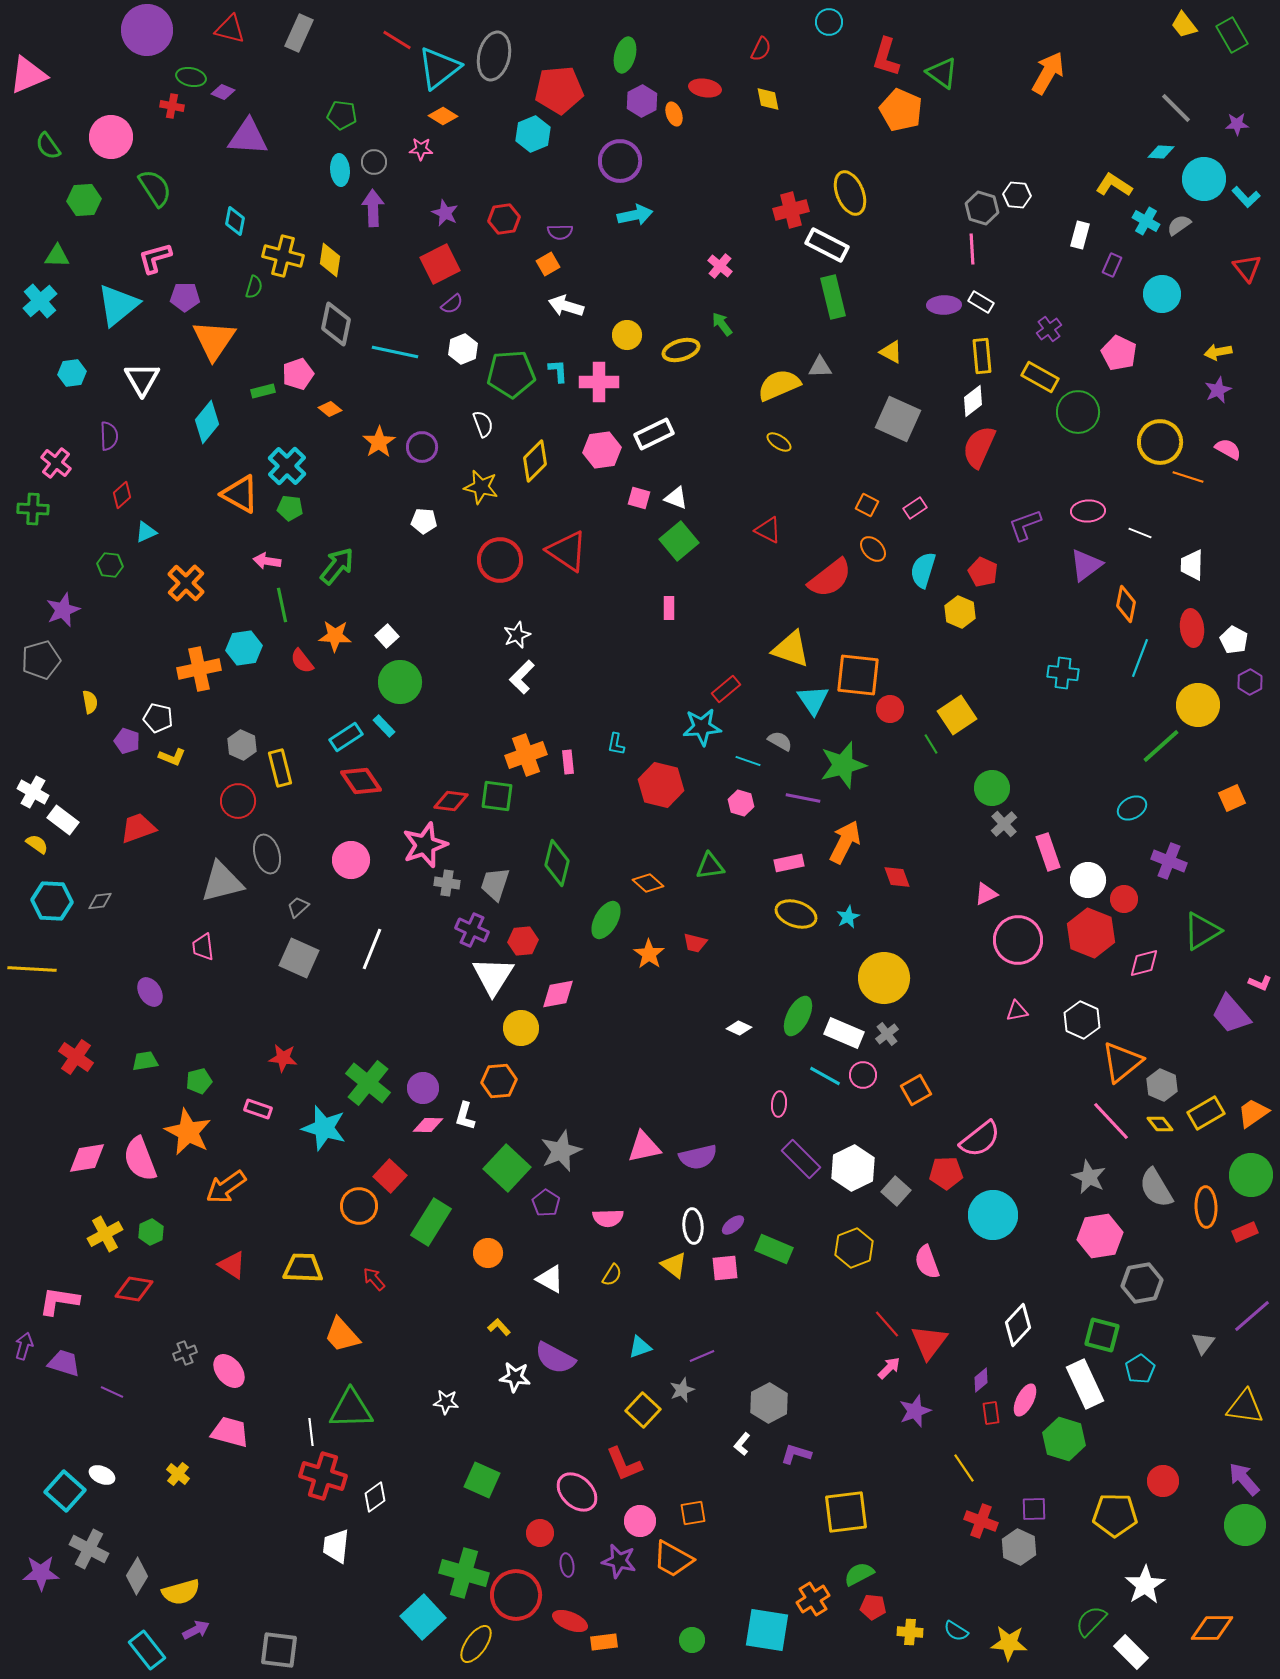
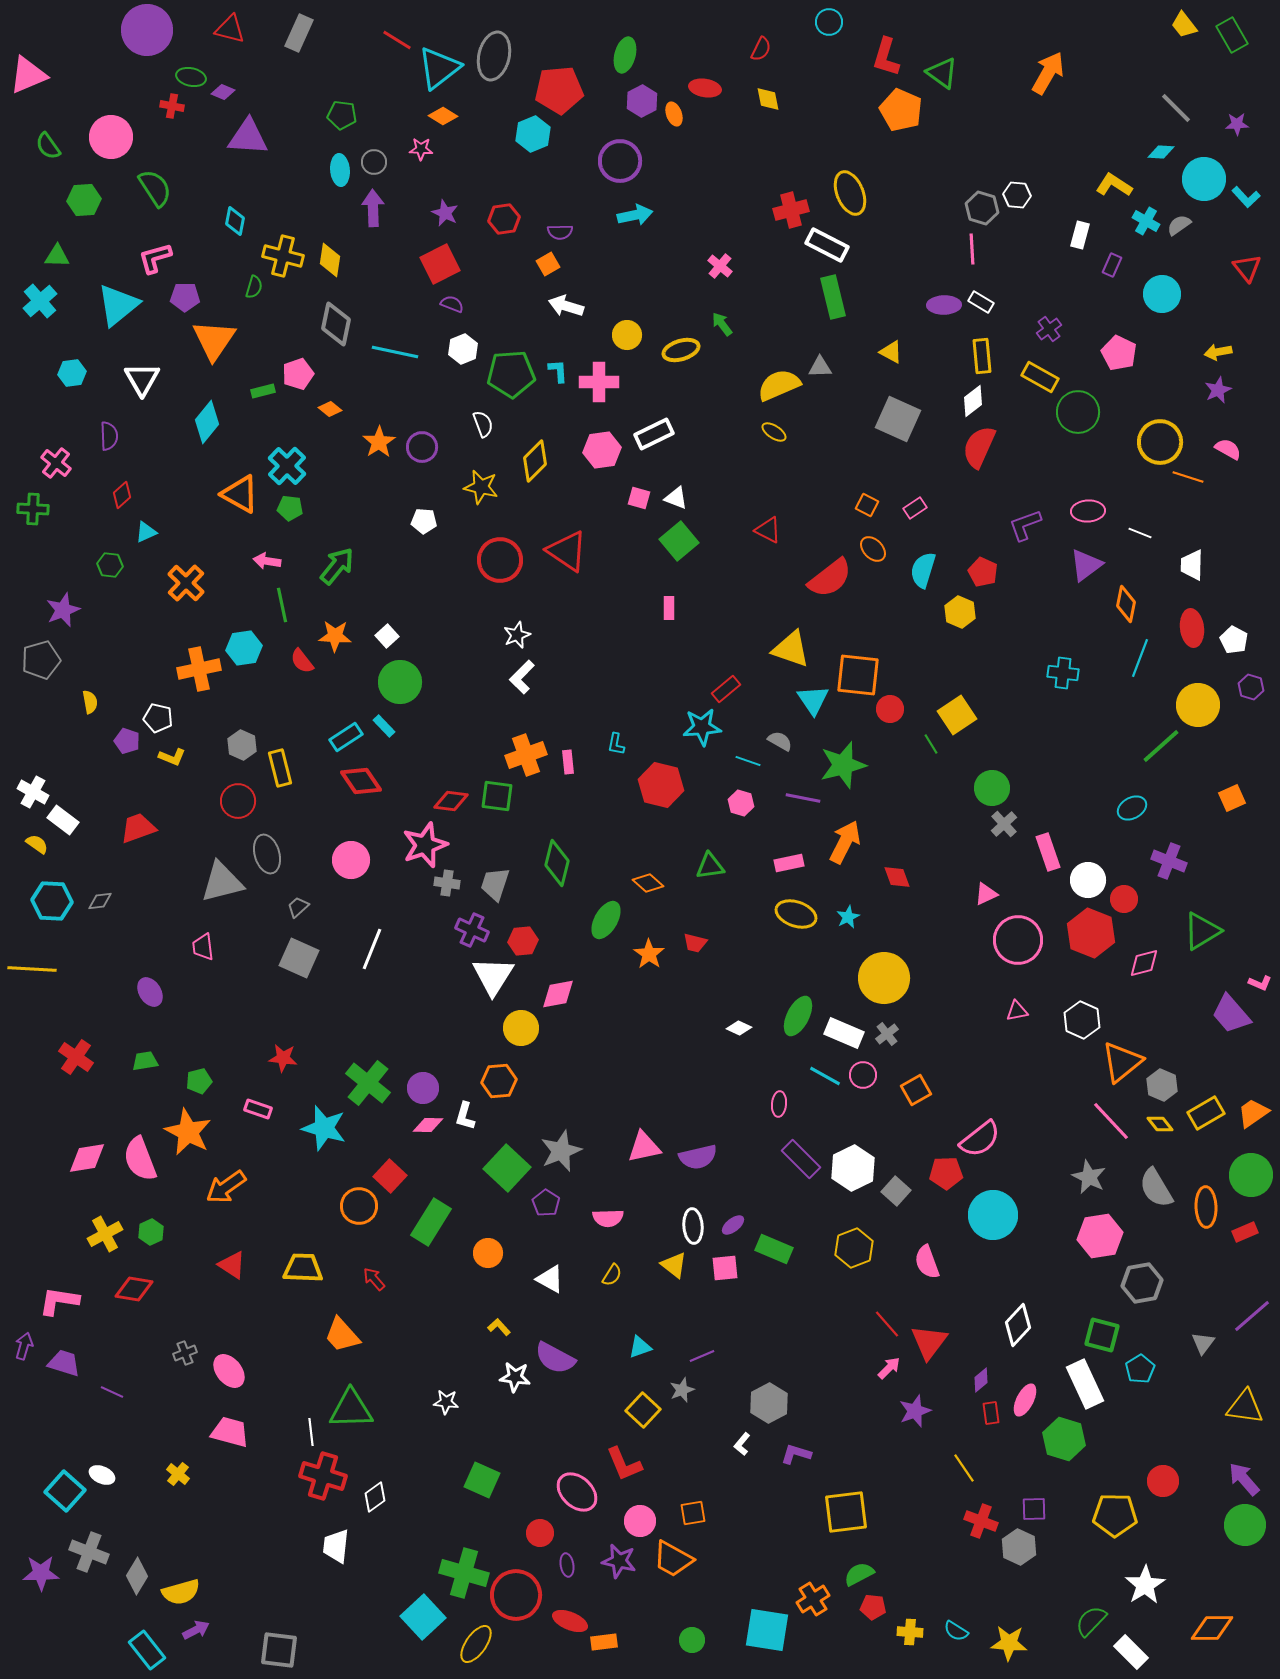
purple semicircle at (452, 304): rotated 120 degrees counterclockwise
yellow ellipse at (779, 442): moved 5 px left, 10 px up
purple hexagon at (1250, 682): moved 1 px right, 5 px down; rotated 15 degrees counterclockwise
gray cross at (89, 1549): moved 3 px down; rotated 6 degrees counterclockwise
